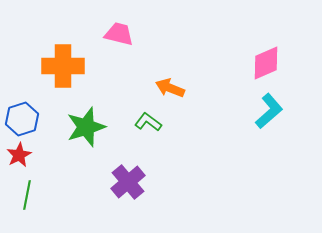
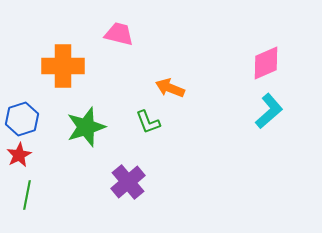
green L-shape: rotated 148 degrees counterclockwise
